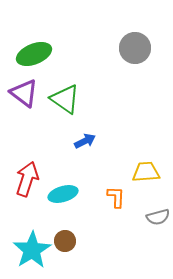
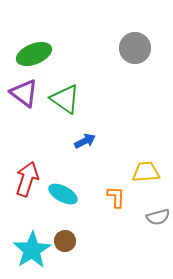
cyan ellipse: rotated 44 degrees clockwise
